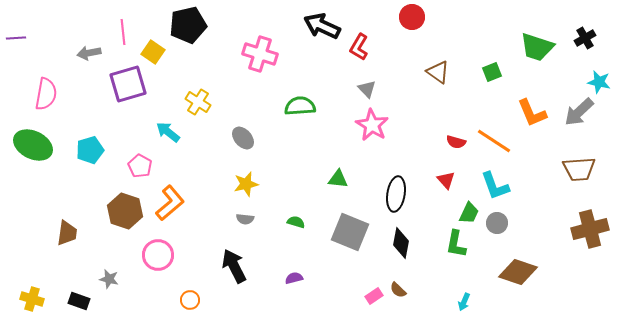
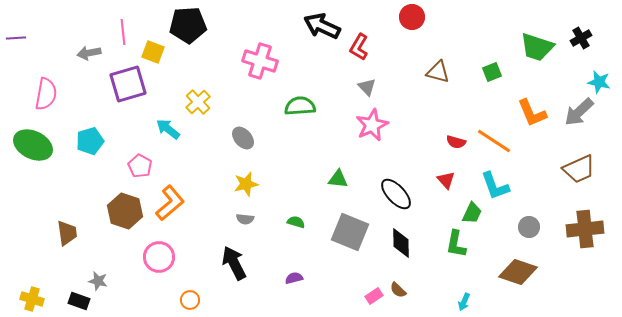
black pentagon at (188, 25): rotated 9 degrees clockwise
black cross at (585, 38): moved 4 px left
yellow square at (153, 52): rotated 15 degrees counterclockwise
pink cross at (260, 54): moved 7 px down
brown triangle at (438, 72): rotated 20 degrees counterclockwise
gray triangle at (367, 89): moved 2 px up
yellow cross at (198, 102): rotated 15 degrees clockwise
pink star at (372, 125): rotated 16 degrees clockwise
cyan arrow at (168, 132): moved 3 px up
cyan pentagon at (90, 150): moved 9 px up
brown trapezoid at (579, 169): rotated 20 degrees counterclockwise
black ellipse at (396, 194): rotated 52 degrees counterclockwise
green trapezoid at (469, 213): moved 3 px right
gray circle at (497, 223): moved 32 px right, 4 px down
brown cross at (590, 229): moved 5 px left; rotated 9 degrees clockwise
brown trapezoid at (67, 233): rotated 16 degrees counterclockwise
black diamond at (401, 243): rotated 12 degrees counterclockwise
pink circle at (158, 255): moved 1 px right, 2 px down
black arrow at (234, 266): moved 3 px up
gray star at (109, 279): moved 11 px left, 2 px down
